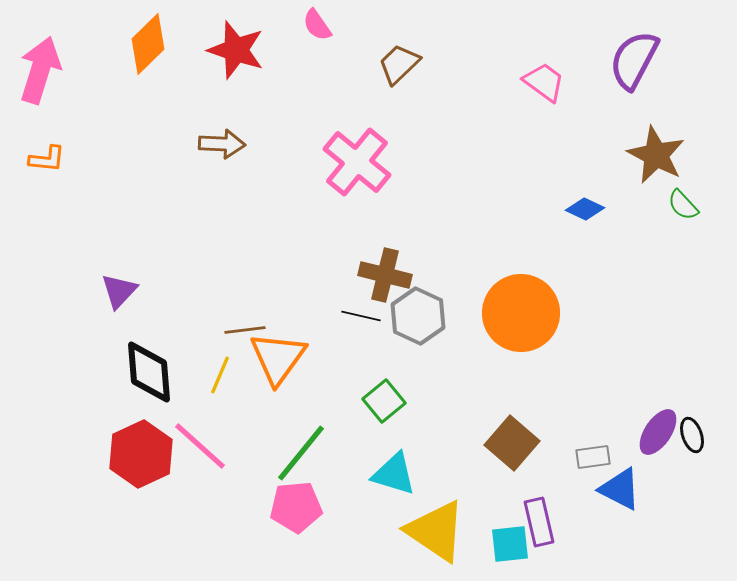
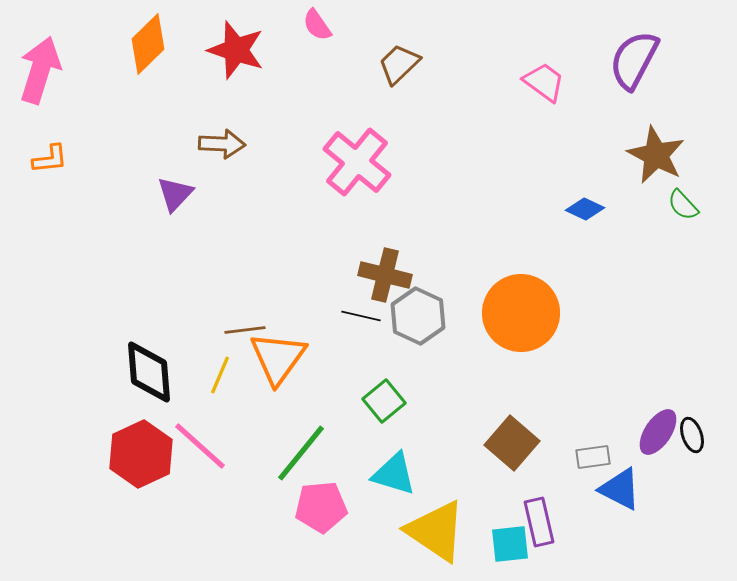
orange L-shape: moved 3 px right; rotated 12 degrees counterclockwise
purple triangle: moved 56 px right, 97 px up
pink pentagon: moved 25 px right
